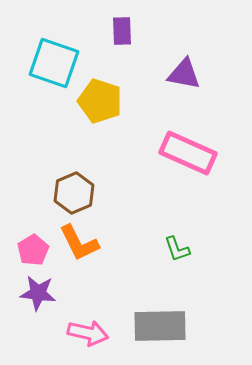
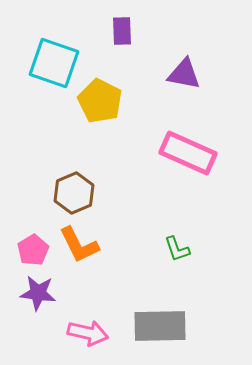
yellow pentagon: rotated 9 degrees clockwise
orange L-shape: moved 2 px down
